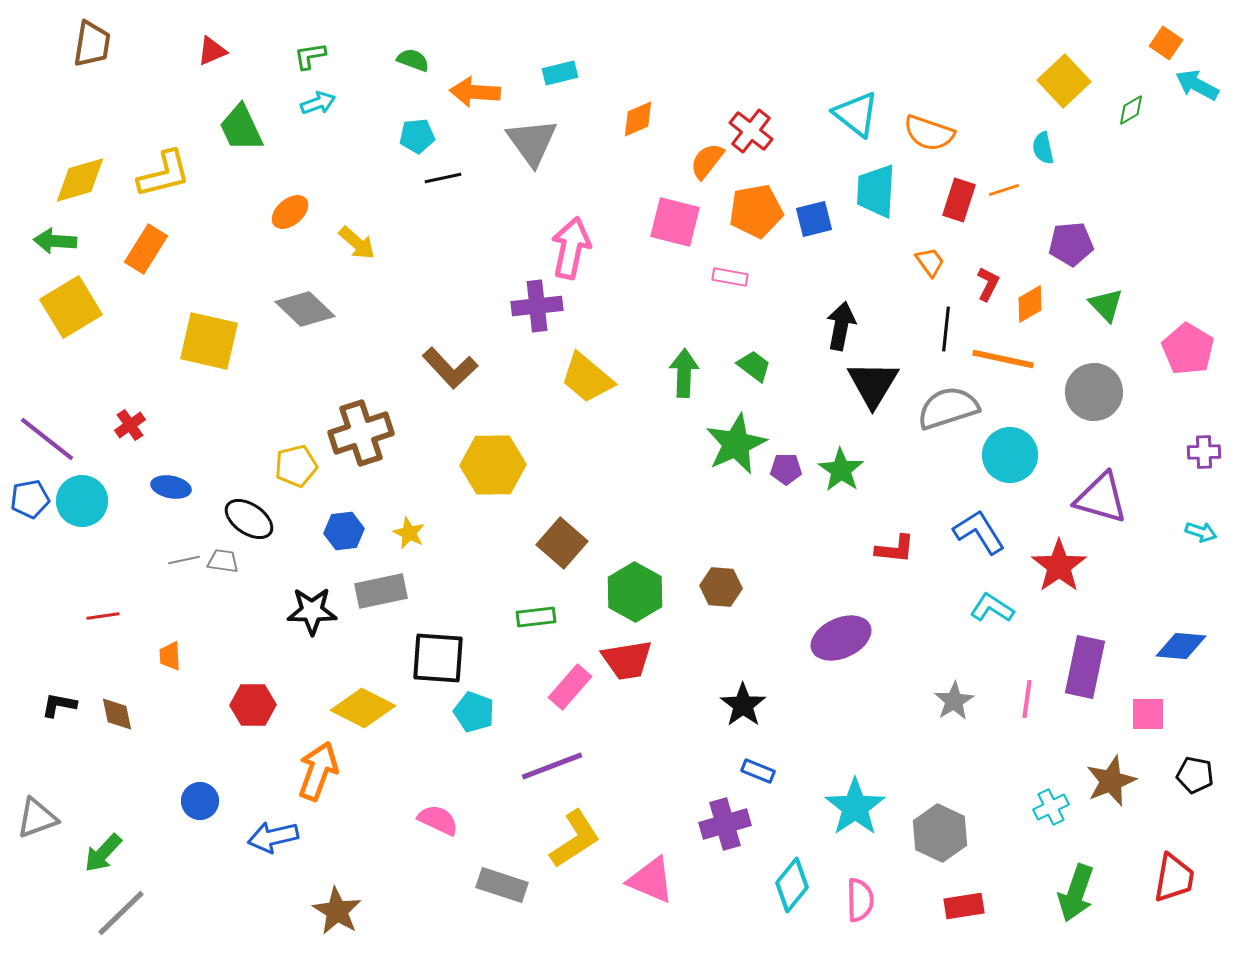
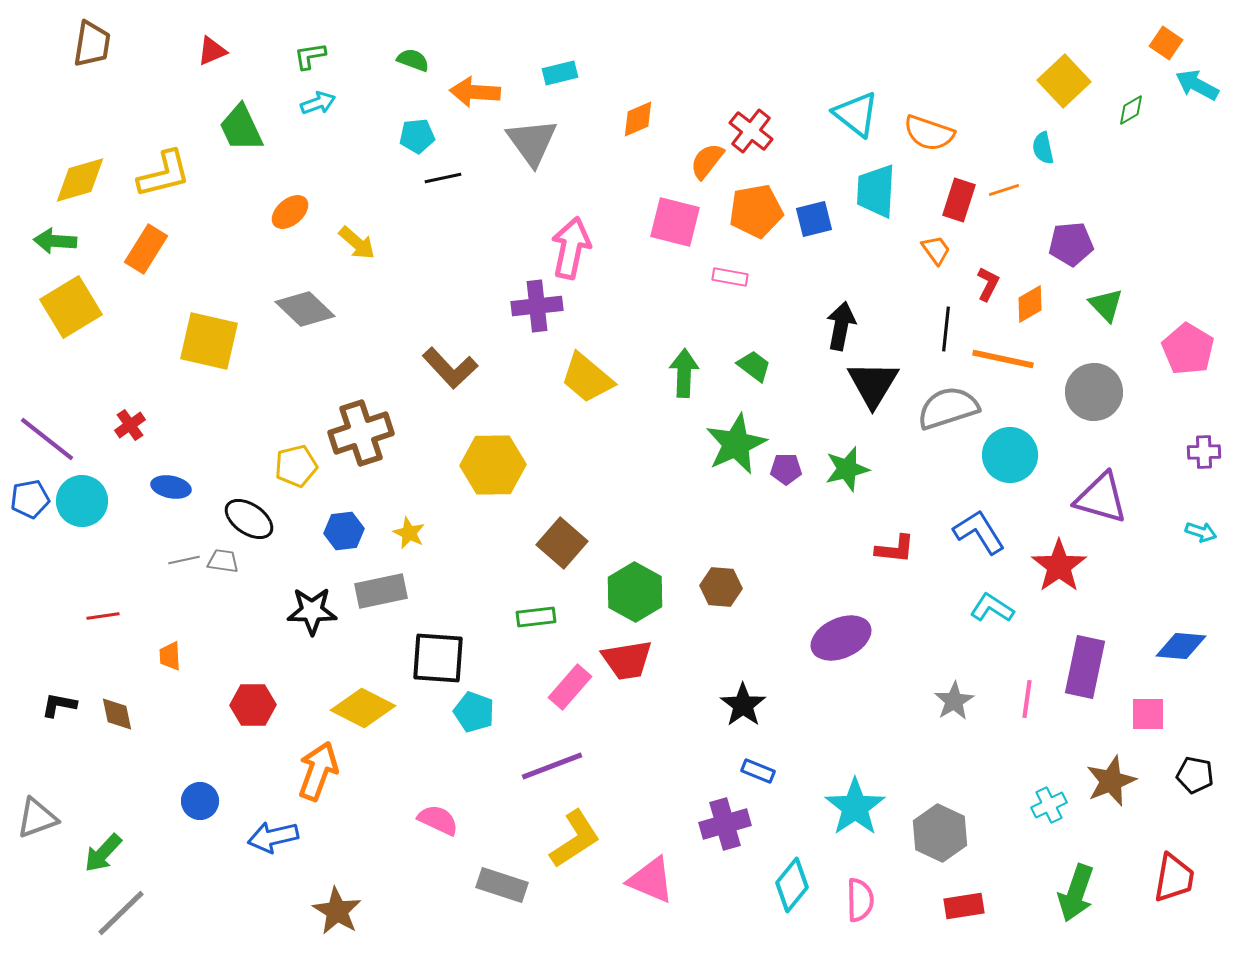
orange trapezoid at (930, 262): moved 6 px right, 12 px up
green star at (841, 470): moved 6 px right, 1 px up; rotated 24 degrees clockwise
cyan cross at (1051, 807): moved 2 px left, 2 px up
